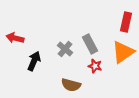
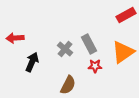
red rectangle: moved 7 px up; rotated 48 degrees clockwise
red arrow: rotated 18 degrees counterclockwise
gray rectangle: moved 1 px left
black arrow: moved 2 px left, 1 px down
red star: rotated 16 degrees counterclockwise
brown semicircle: moved 3 px left; rotated 78 degrees counterclockwise
